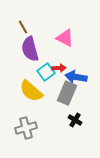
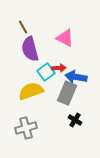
yellow semicircle: rotated 120 degrees clockwise
